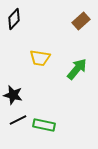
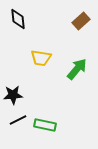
black diamond: moved 4 px right; rotated 50 degrees counterclockwise
yellow trapezoid: moved 1 px right
black star: rotated 18 degrees counterclockwise
green rectangle: moved 1 px right
